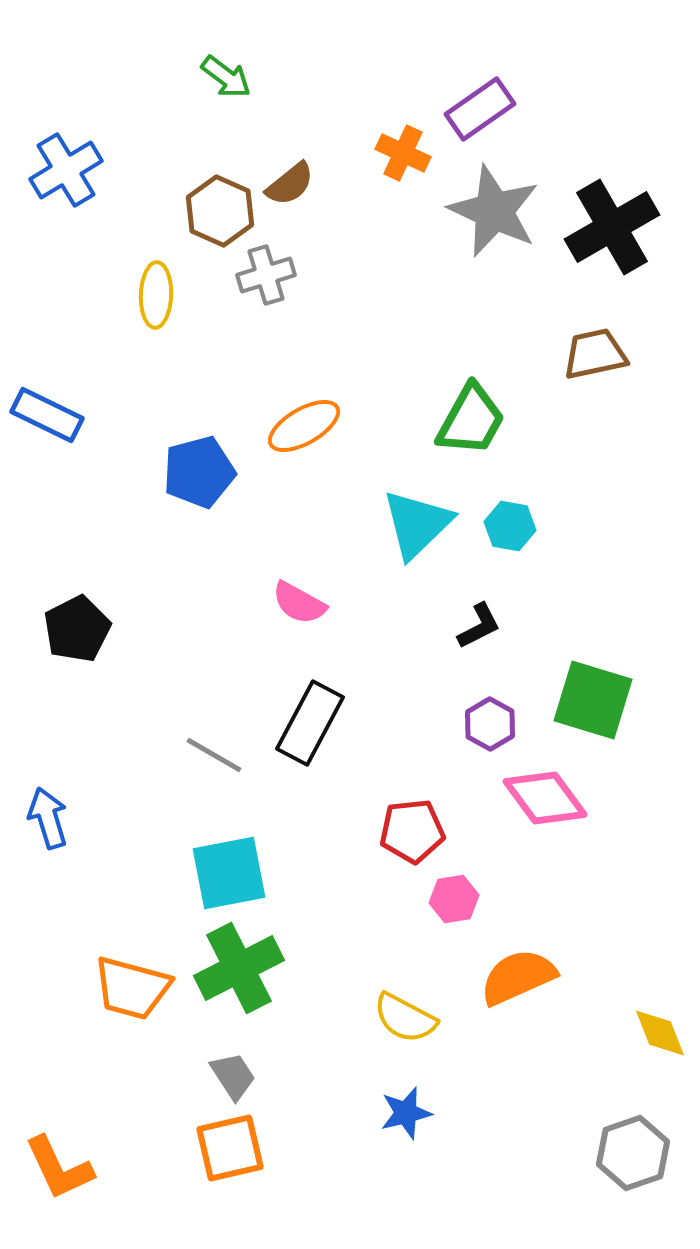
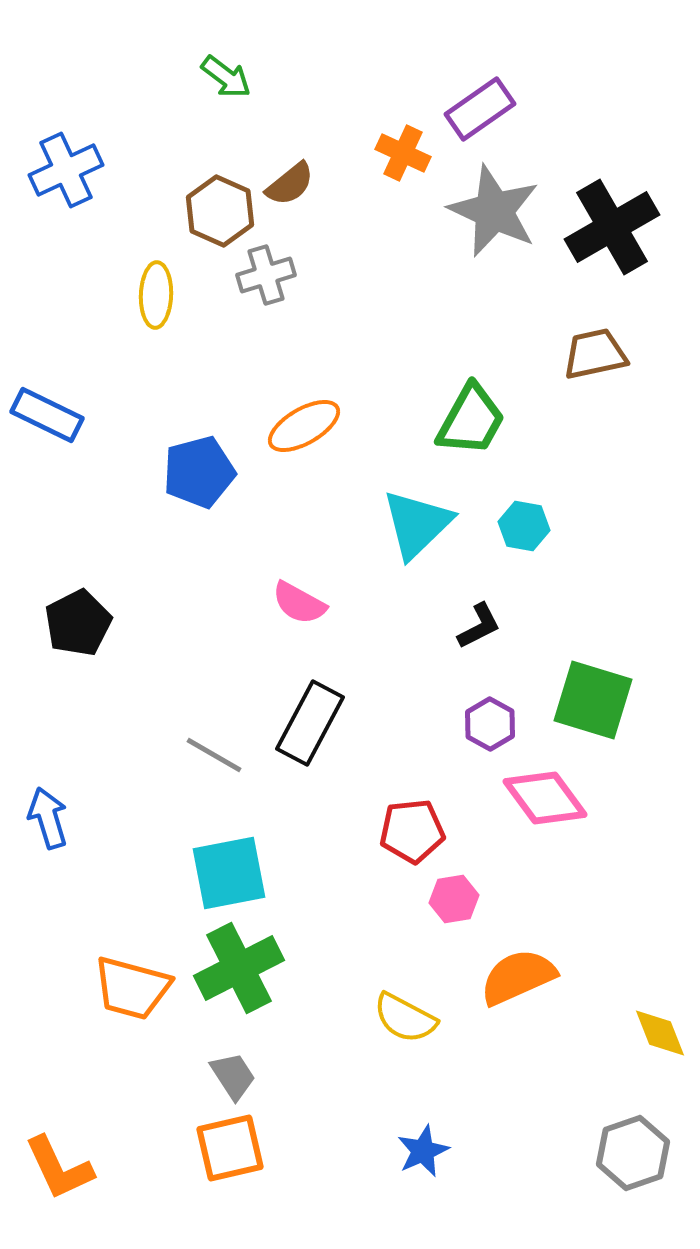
blue cross: rotated 6 degrees clockwise
cyan hexagon: moved 14 px right
black pentagon: moved 1 px right, 6 px up
blue star: moved 17 px right, 38 px down; rotated 10 degrees counterclockwise
